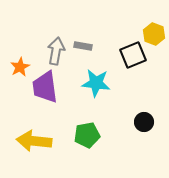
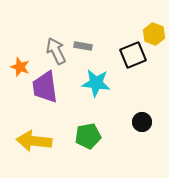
gray arrow: rotated 36 degrees counterclockwise
orange star: rotated 24 degrees counterclockwise
black circle: moved 2 px left
green pentagon: moved 1 px right, 1 px down
